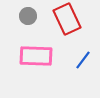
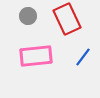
pink rectangle: rotated 8 degrees counterclockwise
blue line: moved 3 px up
